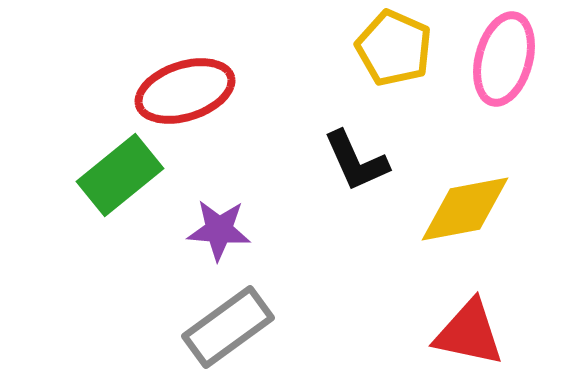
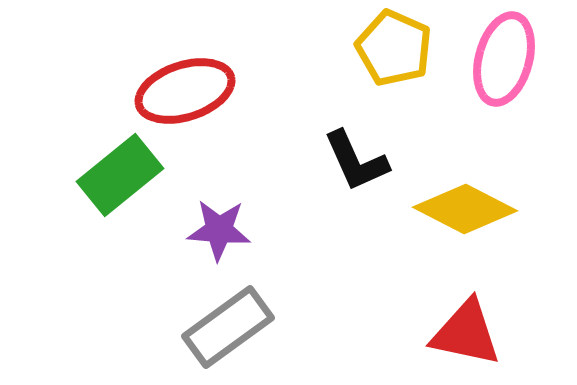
yellow diamond: rotated 38 degrees clockwise
red triangle: moved 3 px left
